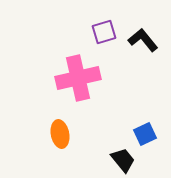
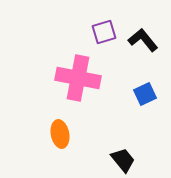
pink cross: rotated 24 degrees clockwise
blue square: moved 40 px up
